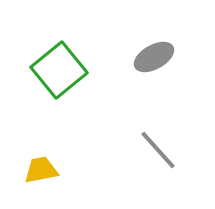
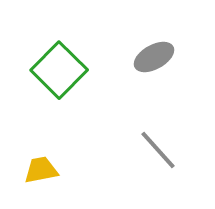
green square: rotated 6 degrees counterclockwise
